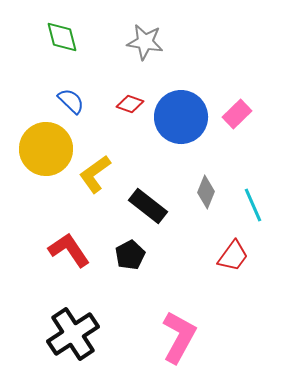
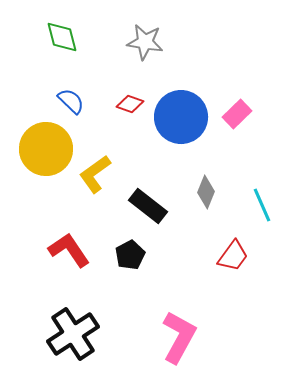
cyan line: moved 9 px right
